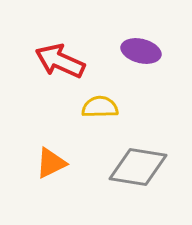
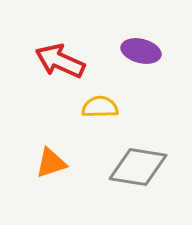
orange triangle: rotated 8 degrees clockwise
